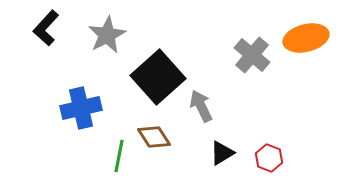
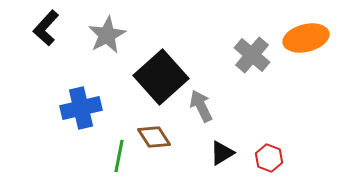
black square: moved 3 px right
